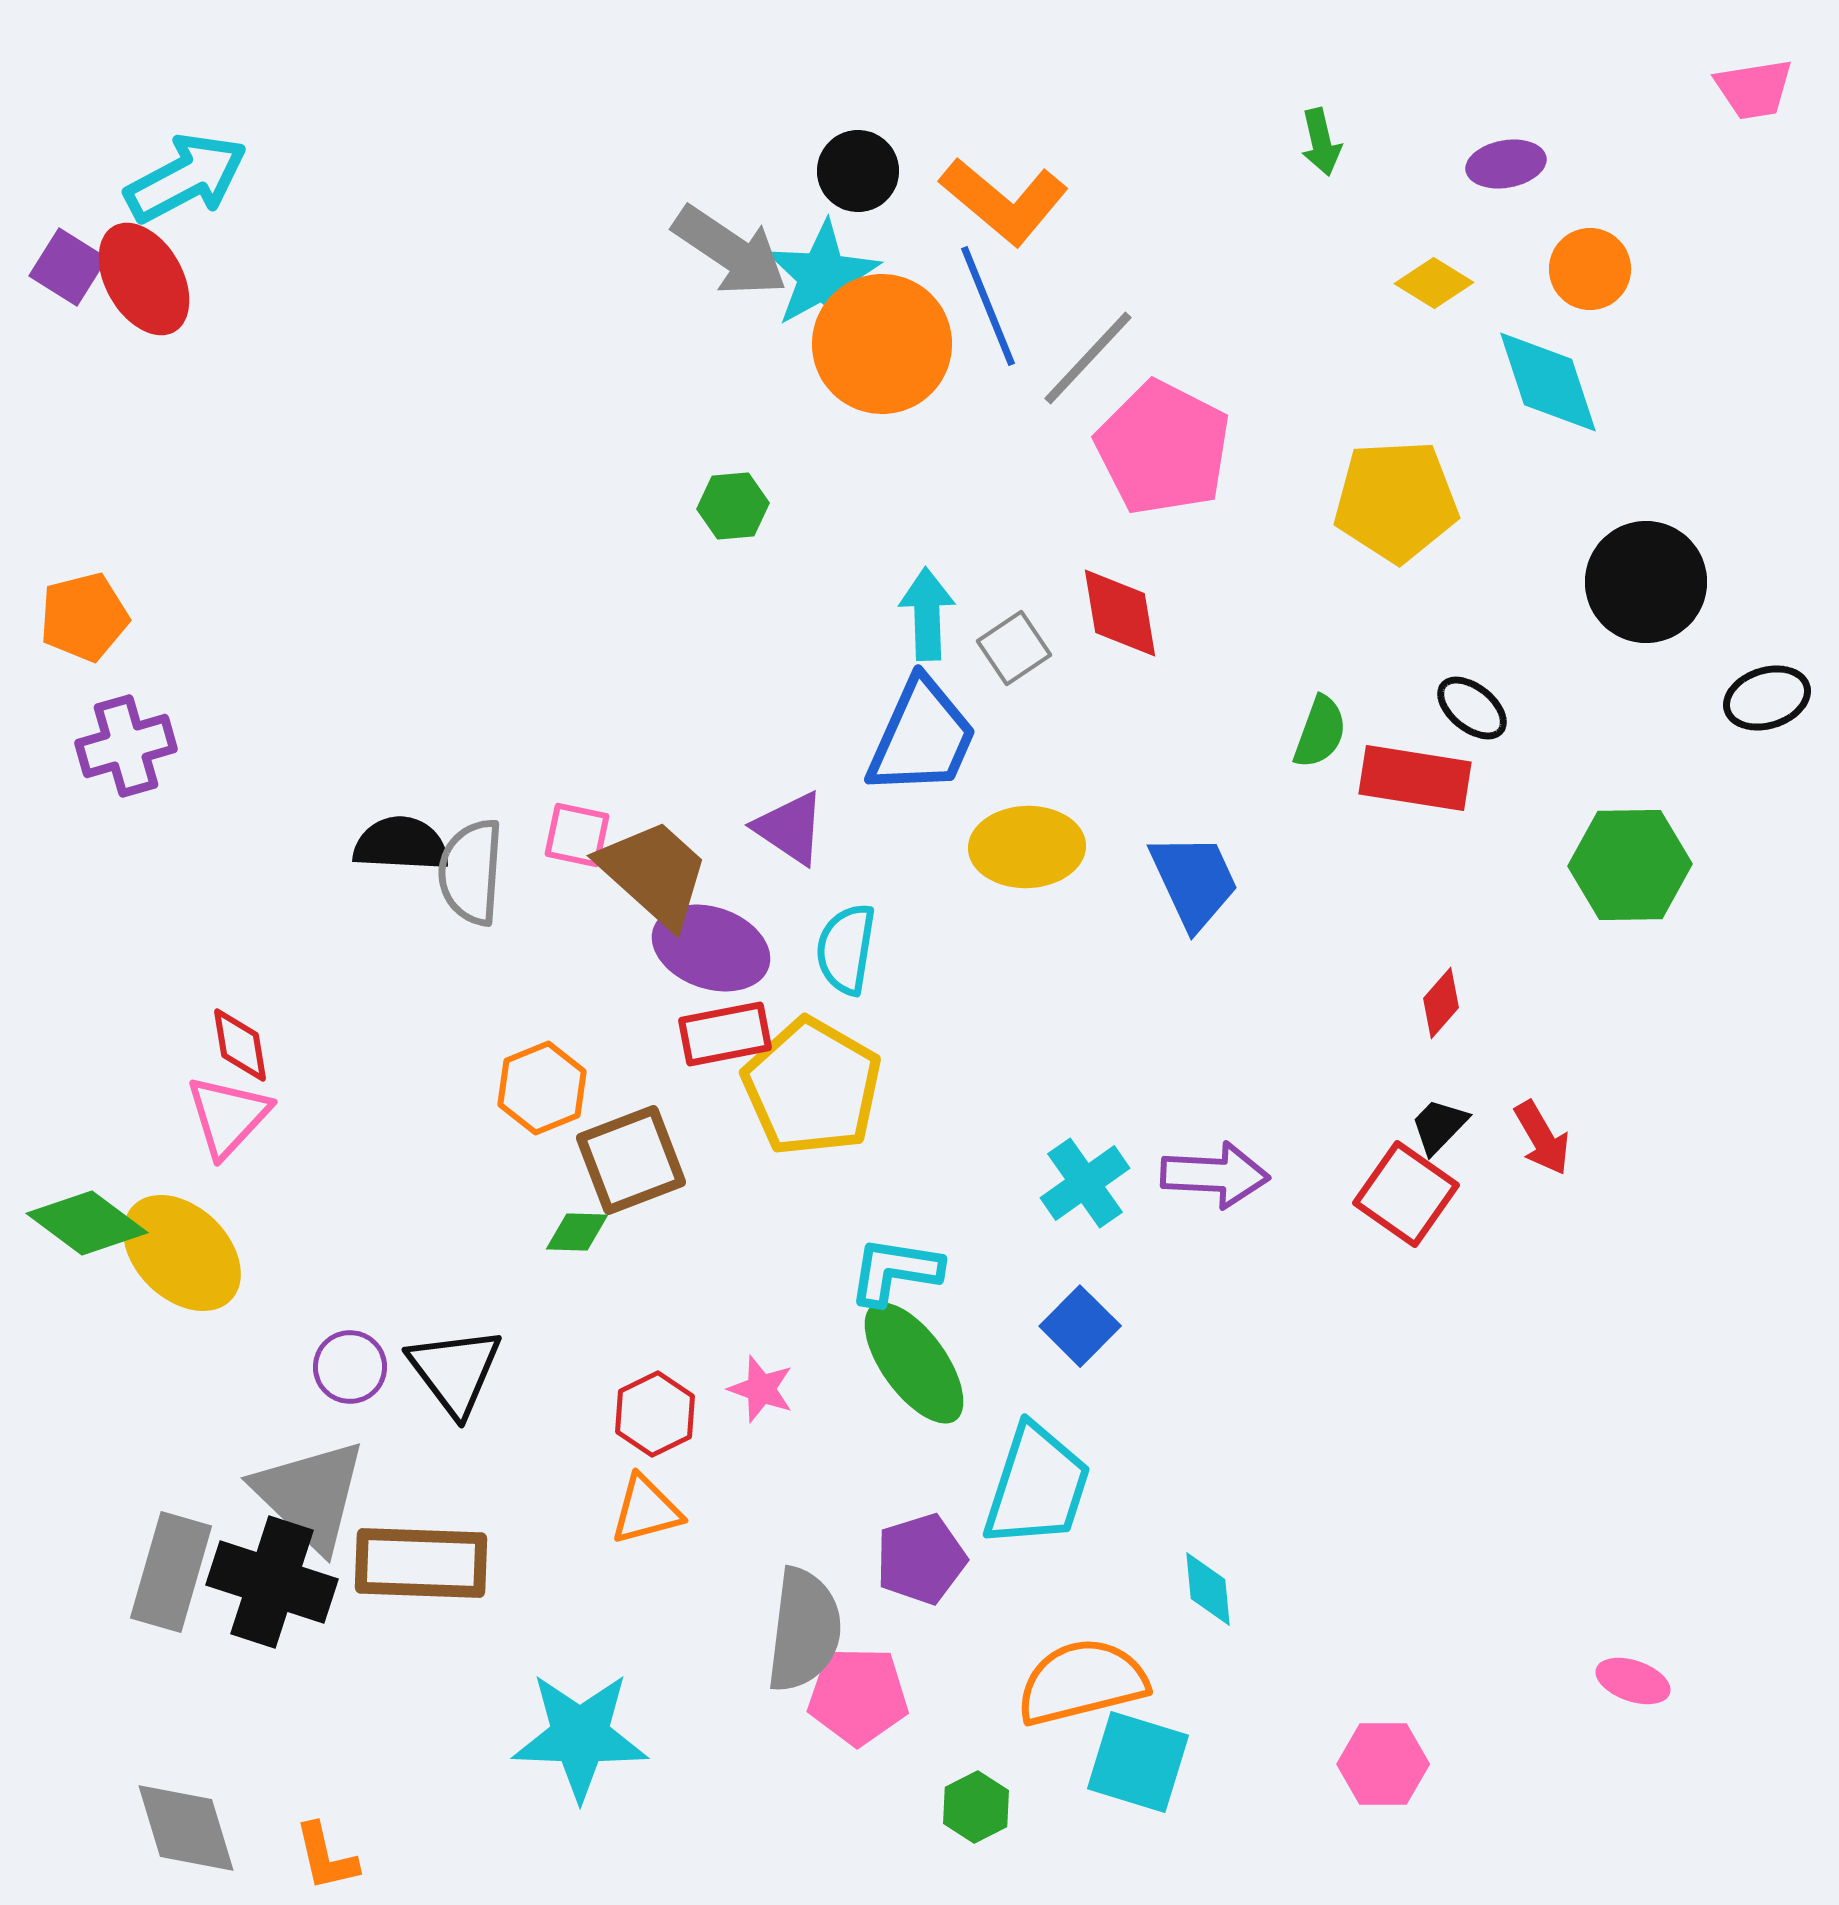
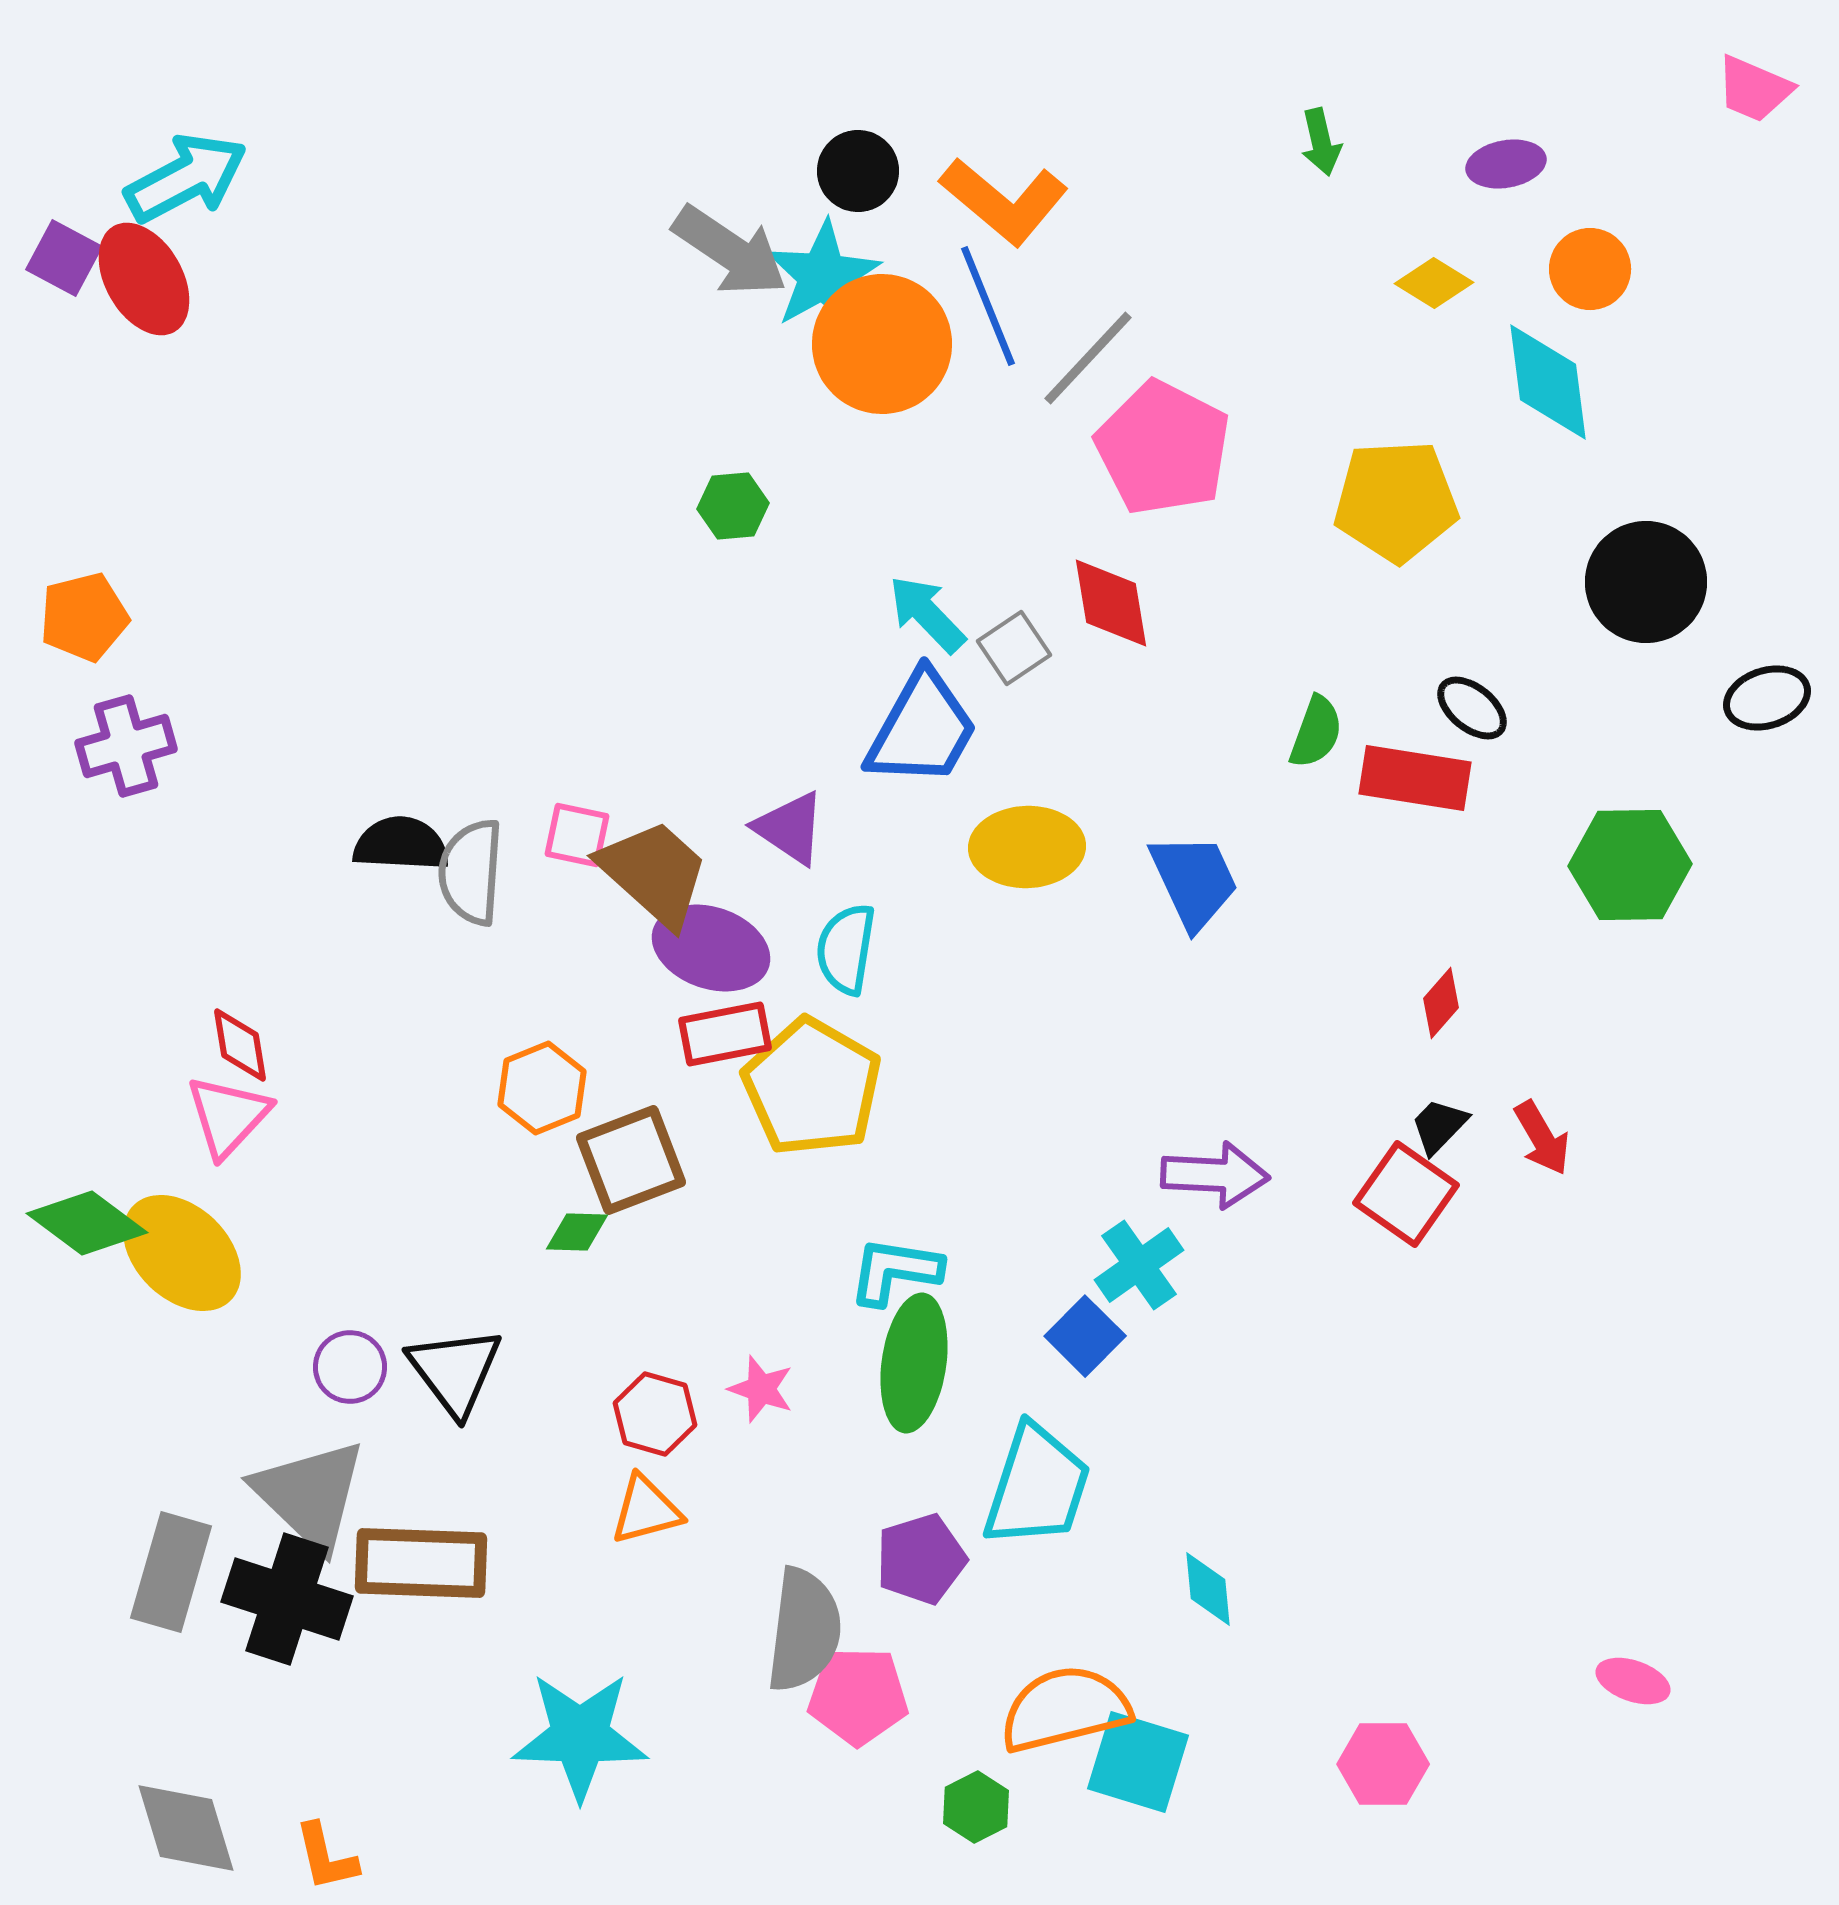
pink trapezoid at (1754, 89): rotated 32 degrees clockwise
purple square at (68, 267): moved 4 px left, 9 px up; rotated 4 degrees counterclockwise
cyan diamond at (1548, 382): rotated 11 degrees clockwise
red diamond at (1120, 613): moved 9 px left, 10 px up
cyan arrow at (927, 614): rotated 42 degrees counterclockwise
green semicircle at (1320, 732): moved 4 px left
blue trapezoid at (922, 737): moved 8 px up; rotated 5 degrees clockwise
cyan cross at (1085, 1183): moved 54 px right, 82 px down
blue square at (1080, 1326): moved 5 px right, 10 px down
green ellipse at (914, 1363): rotated 44 degrees clockwise
red hexagon at (655, 1414): rotated 18 degrees counterclockwise
black cross at (272, 1582): moved 15 px right, 17 px down
orange semicircle at (1082, 1682): moved 17 px left, 27 px down
